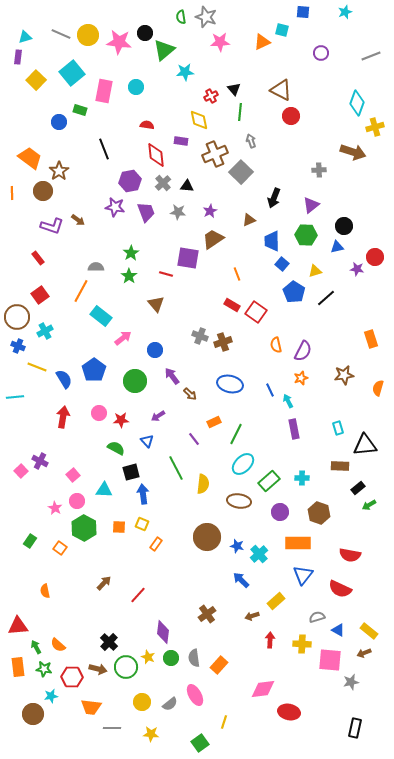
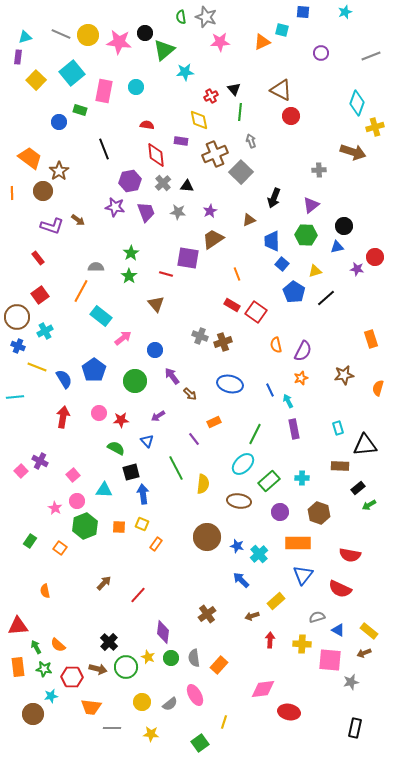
green line at (236, 434): moved 19 px right
green hexagon at (84, 528): moved 1 px right, 2 px up; rotated 10 degrees clockwise
